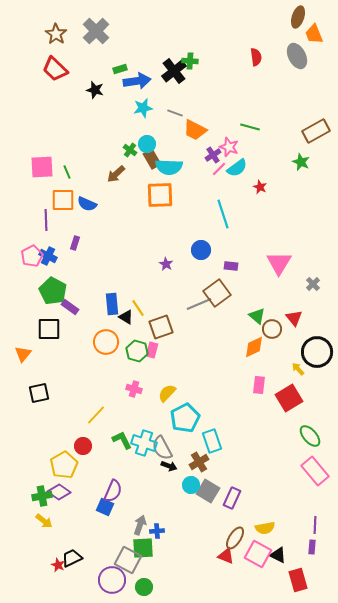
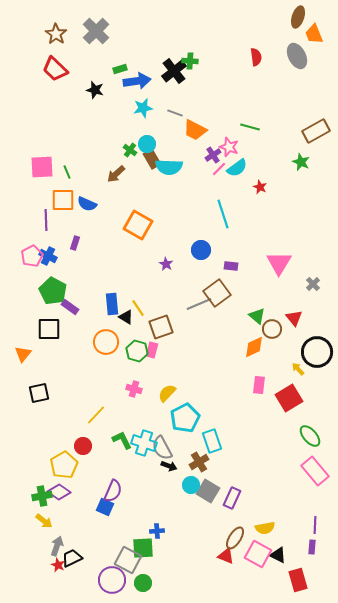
orange square at (160, 195): moved 22 px left, 30 px down; rotated 32 degrees clockwise
gray arrow at (140, 525): moved 83 px left, 21 px down
green circle at (144, 587): moved 1 px left, 4 px up
